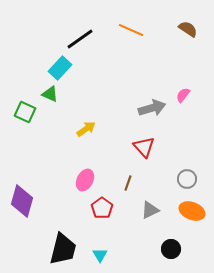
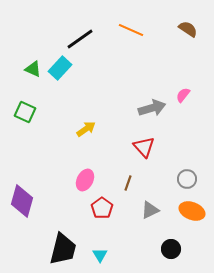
green triangle: moved 17 px left, 25 px up
